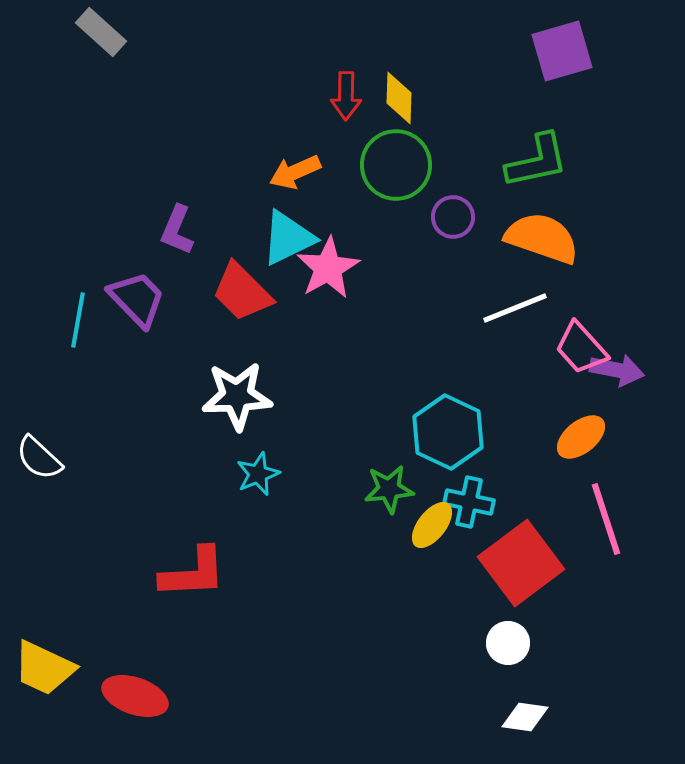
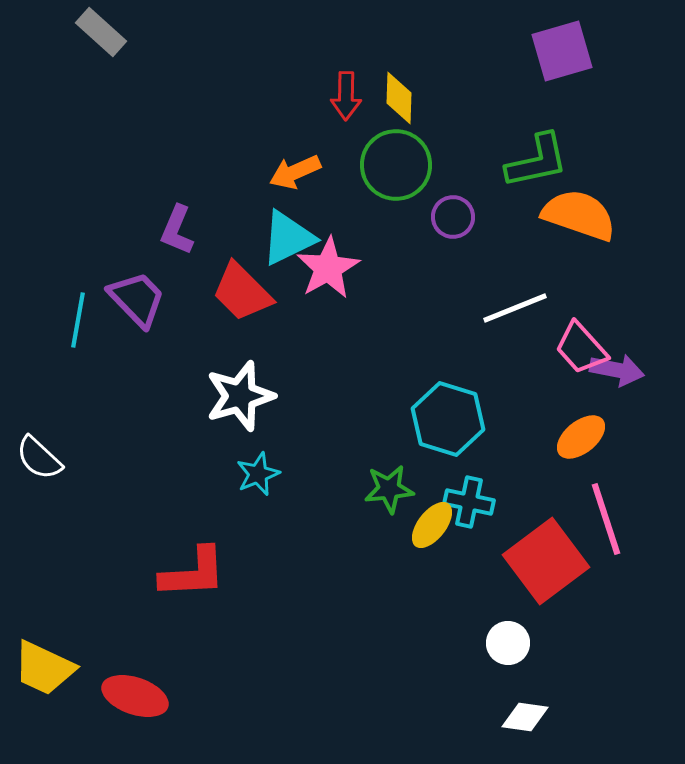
orange semicircle: moved 37 px right, 23 px up
white star: moved 3 px right; rotated 14 degrees counterclockwise
cyan hexagon: moved 13 px up; rotated 8 degrees counterclockwise
red square: moved 25 px right, 2 px up
